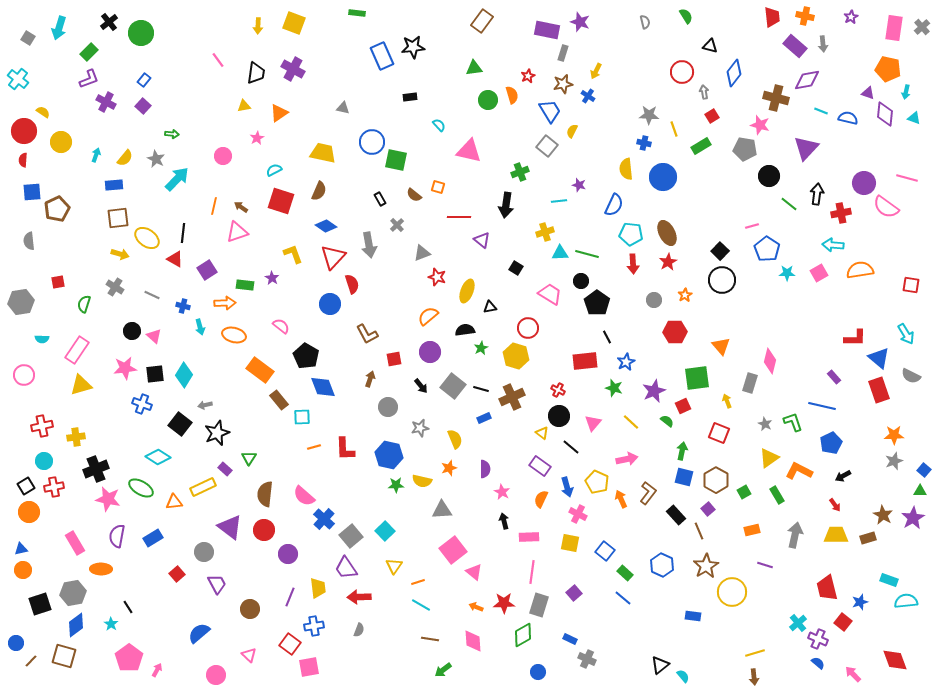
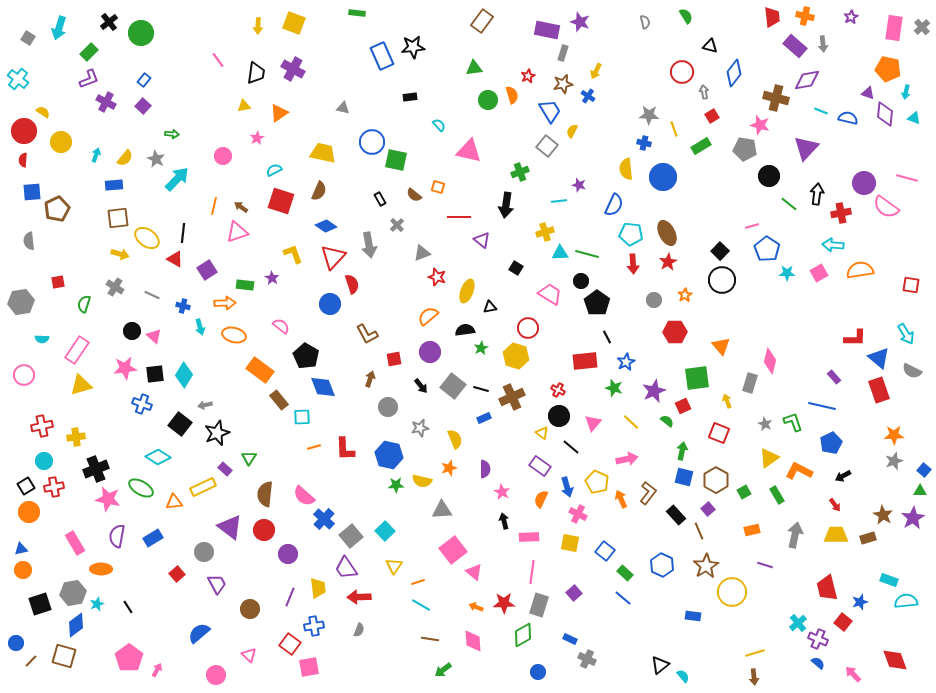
gray semicircle at (911, 376): moved 1 px right, 5 px up
cyan star at (111, 624): moved 14 px left, 20 px up; rotated 16 degrees clockwise
